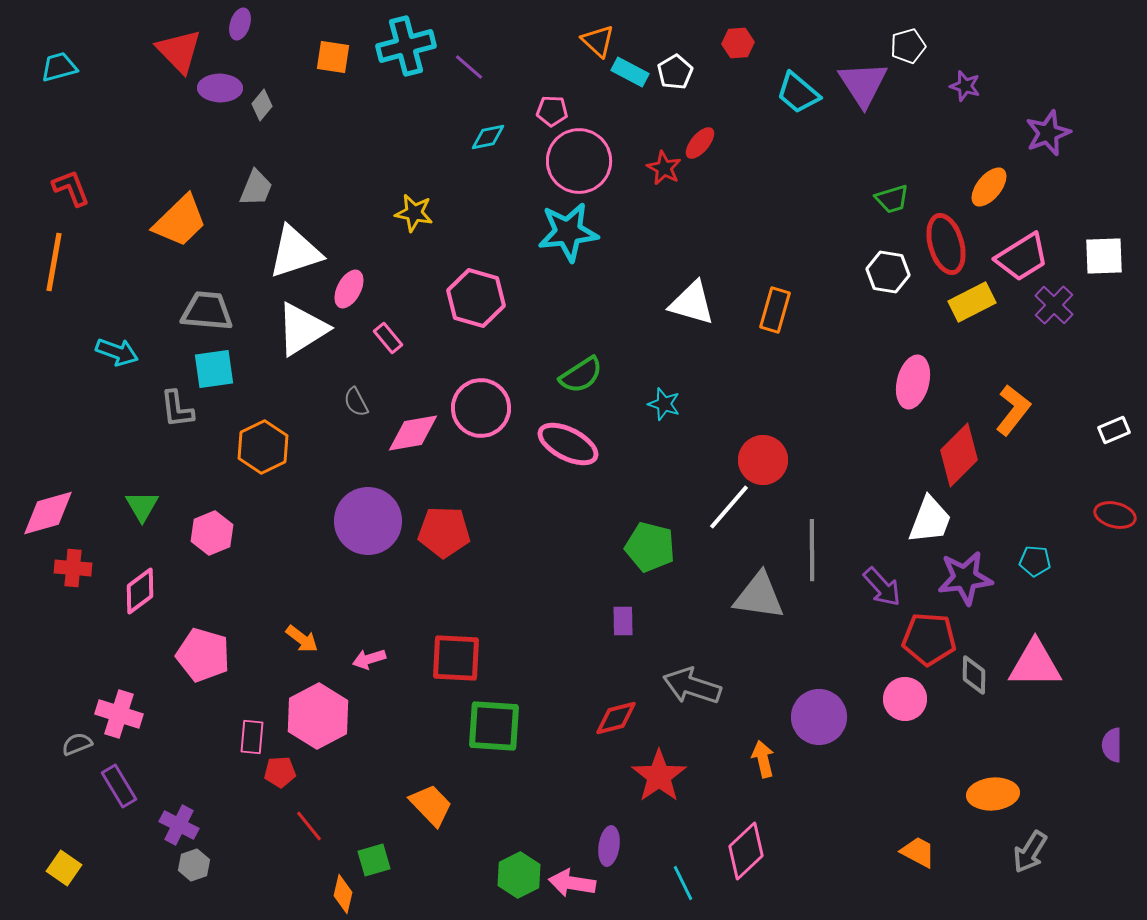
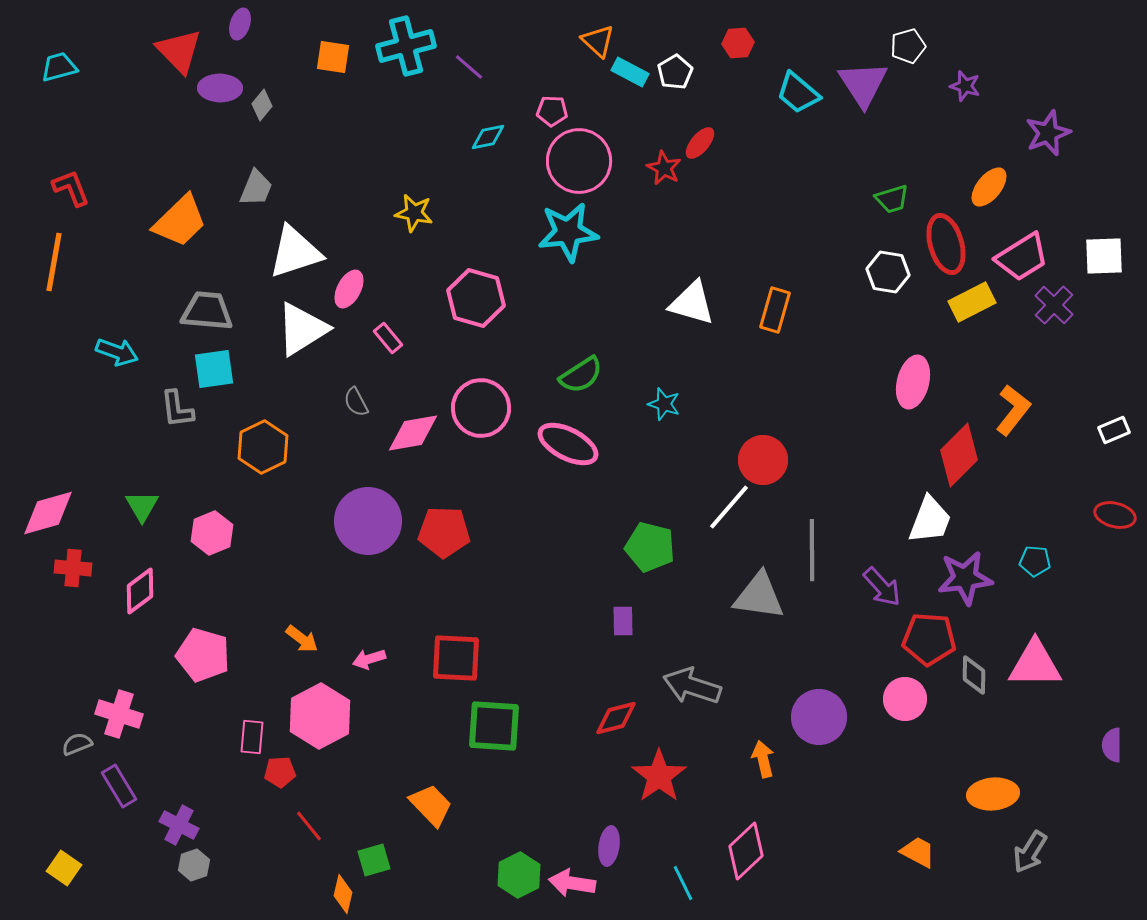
pink hexagon at (318, 716): moved 2 px right
